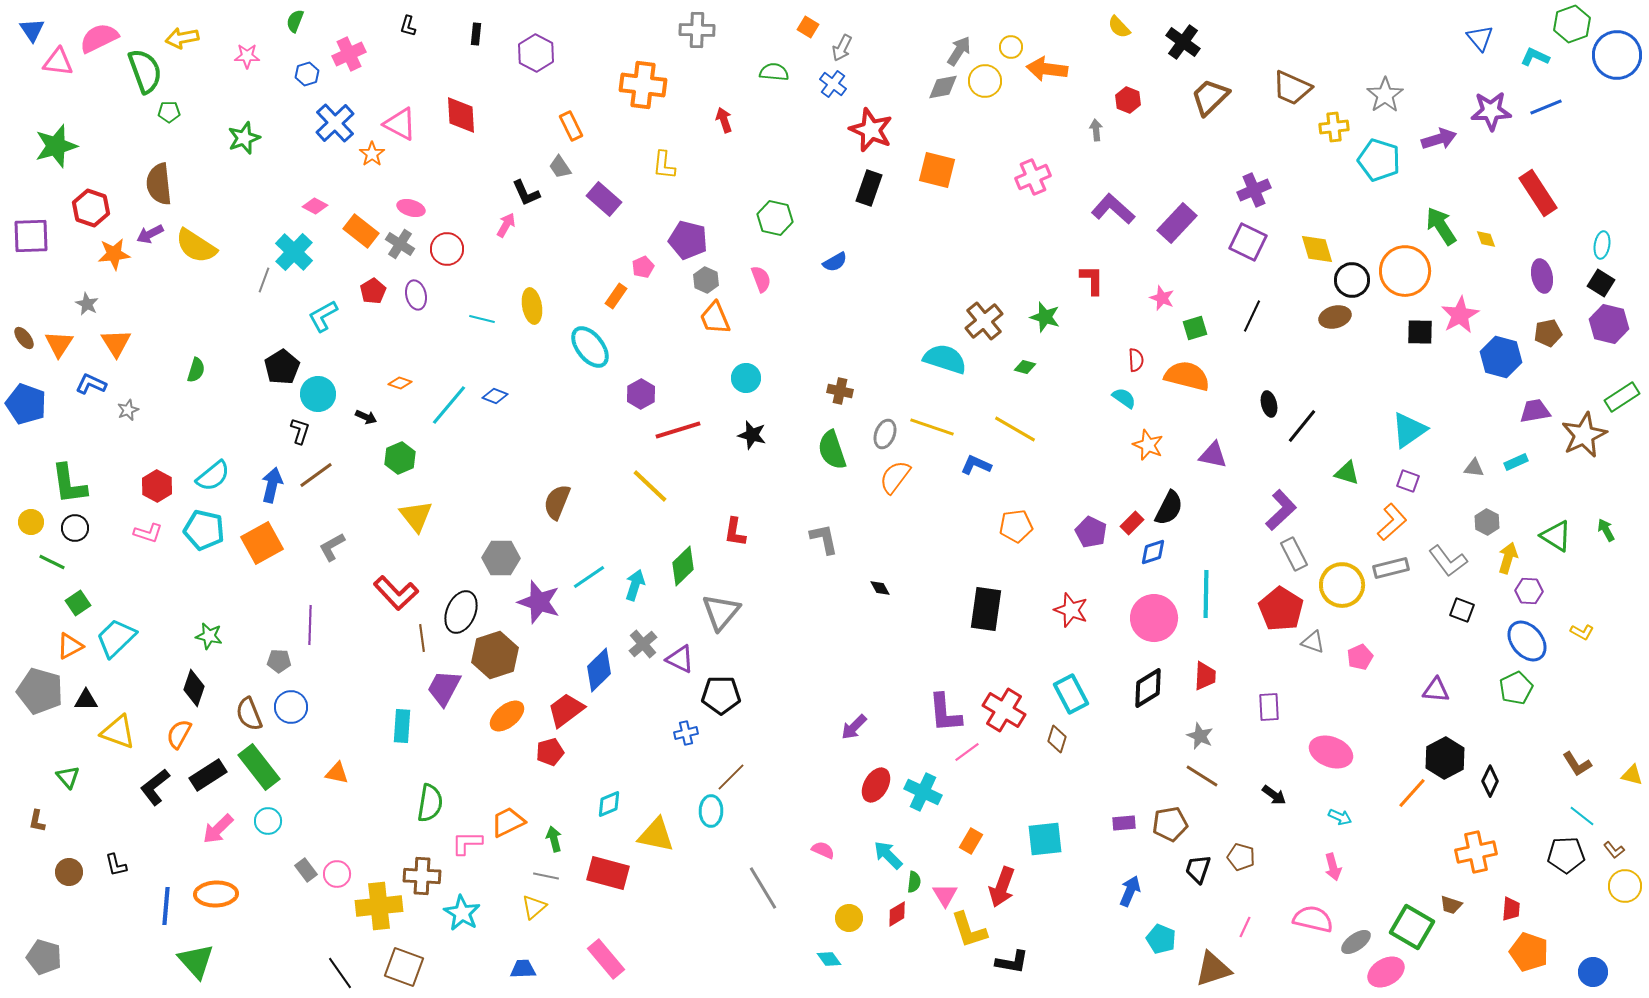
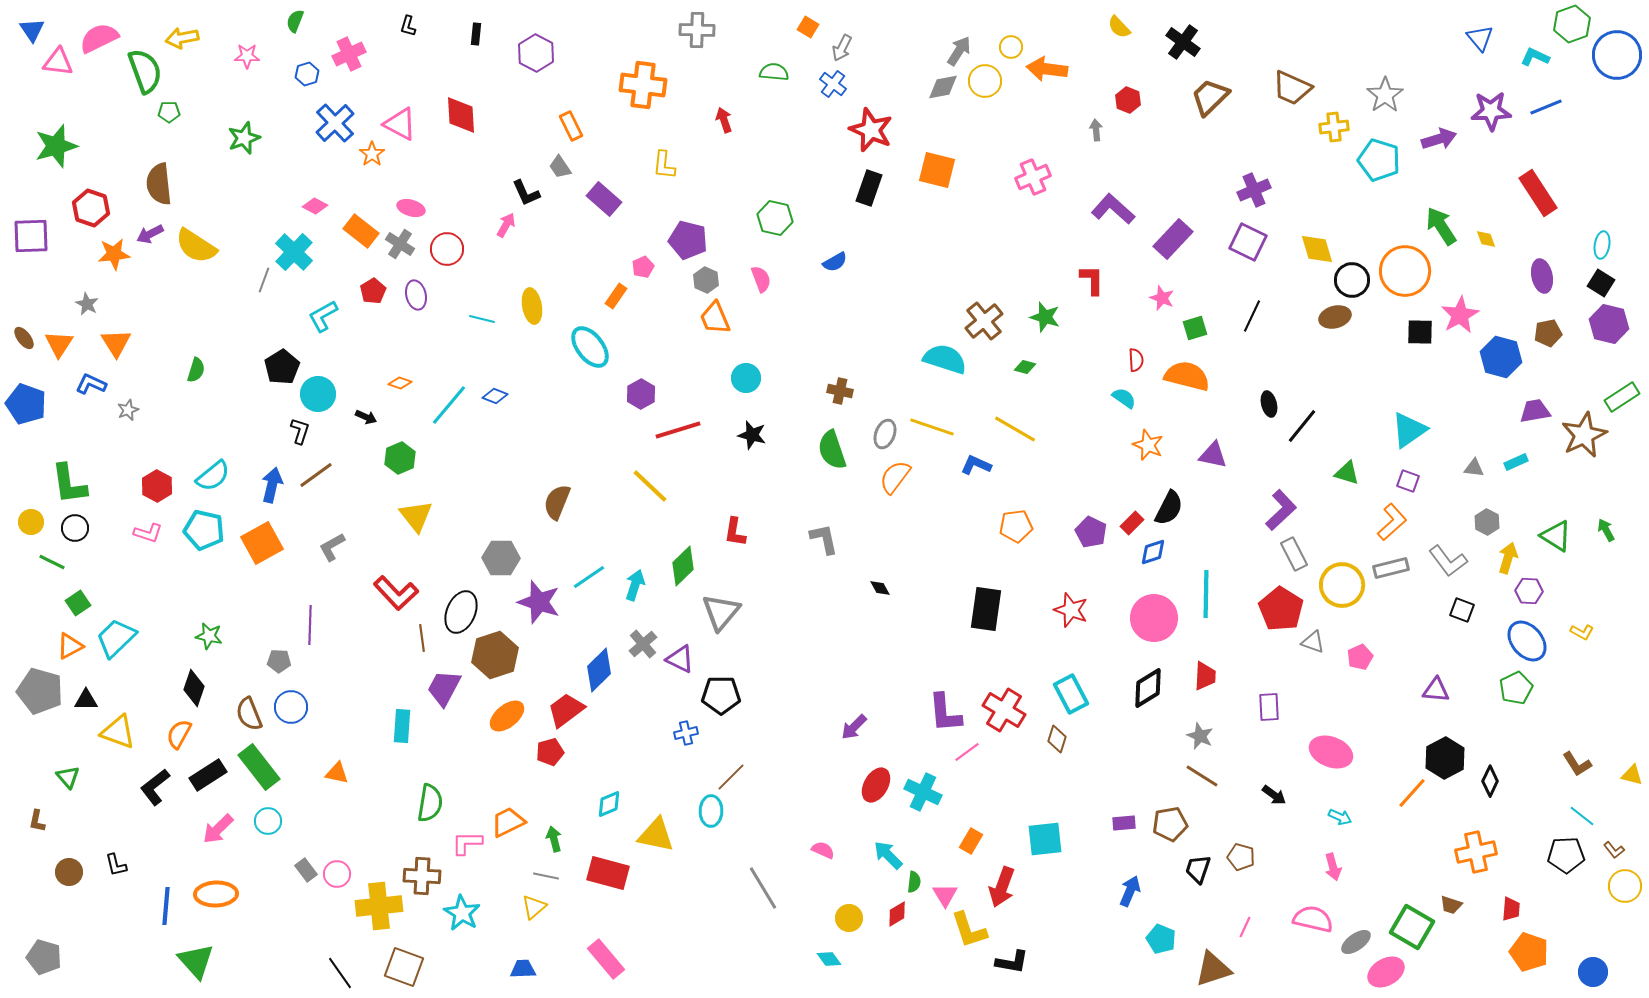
purple rectangle at (1177, 223): moved 4 px left, 16 px down
